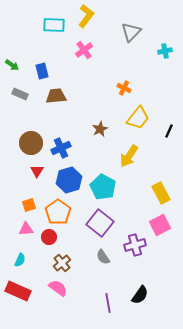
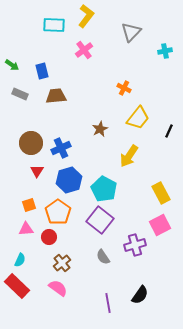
cyan pentagon: moved 1 px right, 2 px down
purple square: moved 3 px up
red rectangle: moved 1 px left, 5 px up; rotated 20 degrees clockwise
